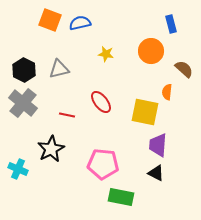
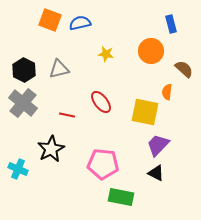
purple trapezoid: rotated 40 degrees clockwise
